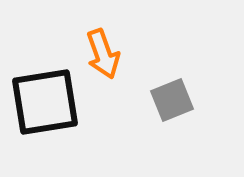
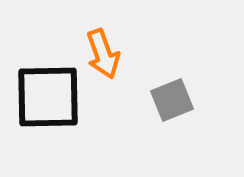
black square: moved 3 px right, 5 px up; rotated 8 degrees clockwise
